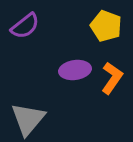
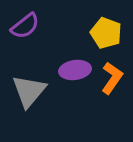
yellow pentagon: moved 7 px down
gray triangle: moved 1 px right, 28 px up
